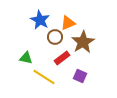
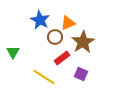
green triangle: moved 13 px left, 6 px up; rotated 48 degrees clockwise
purple square: moved 1 px right, 2 px up
